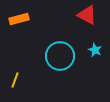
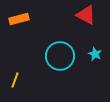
red triangle: moved 1 px left
cyan star: moved 4 px down
